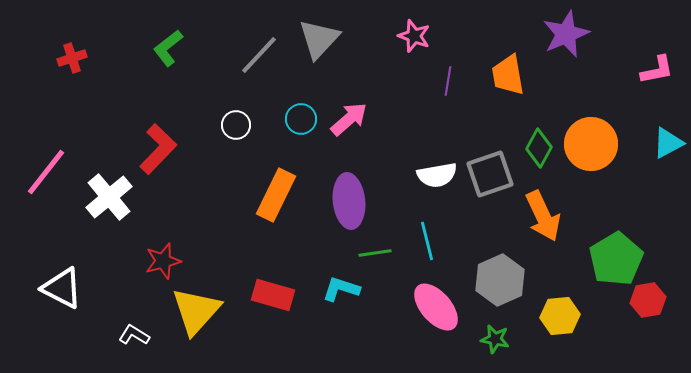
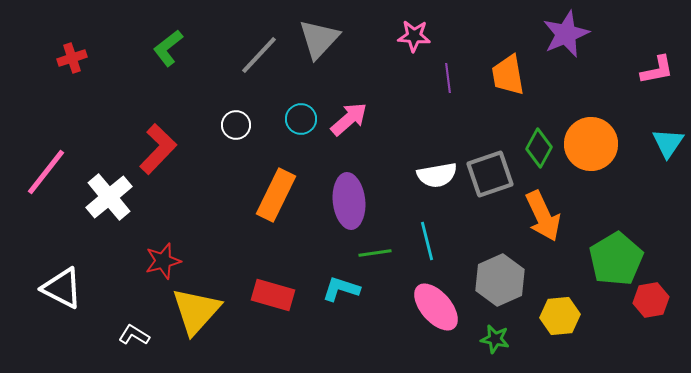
pink star: rotated 16 degrees counterclockwise
purple line: moved 3 px up; rotated 16 degrees counterclockwise
cyan triangle: rotated 28 degrees counterclockwise
red hexagon: moved 3 px right
